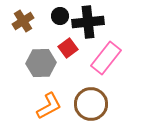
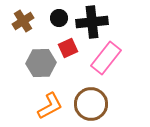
black circle: moved 1 px left, 2 px down
black cross: moved 4 px right
red square: rotated 12 degrees clockwise
orange L-shape: moved 1 px right
